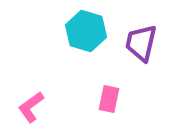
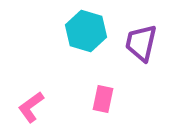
pink rectangle: moved 6 px left
